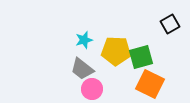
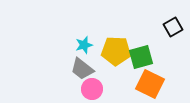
black square: moved 3 px right, 3 px down
cyan star: moved 5 px down
